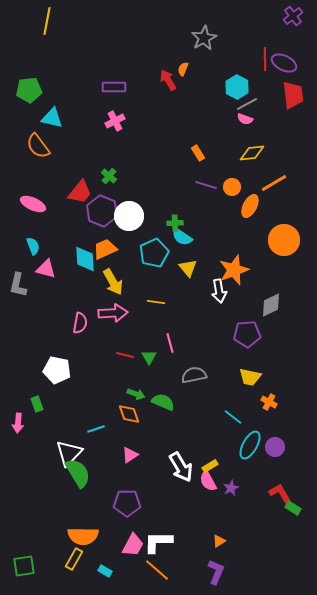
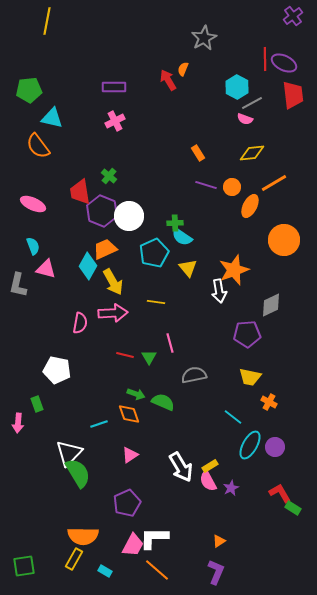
gray line at (247, 104): moved 5 px right, 1 px up
red trapezoid at (80, 192): rotated 132 degrees clockwise
cyan diamond at (85, 259): moved 3 px right, 7 px down; rotated 32 degrees clockwise
cyan line at (96, 429): moved 3 px right, 5 px up
purple pentagon at (127, 503): rotated 24 degrees counterclockwise
white L-shape at (158, 542): moved 4 px left, 4 px up
